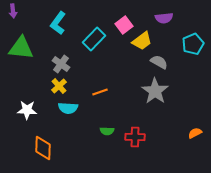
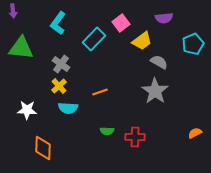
pink square: moved 3 px left, 2 px up
